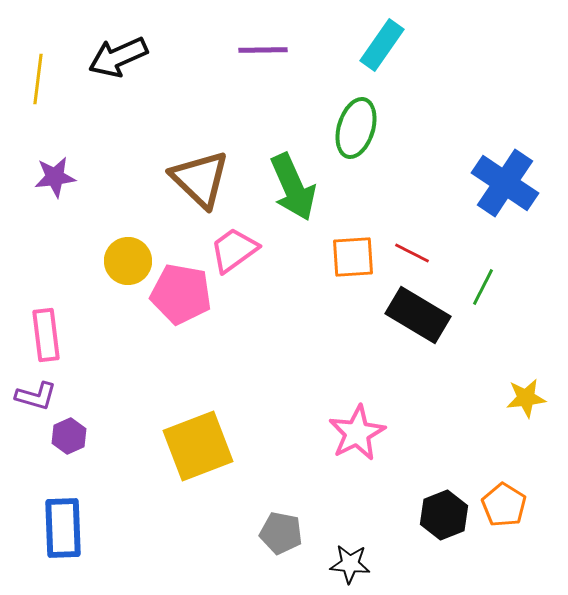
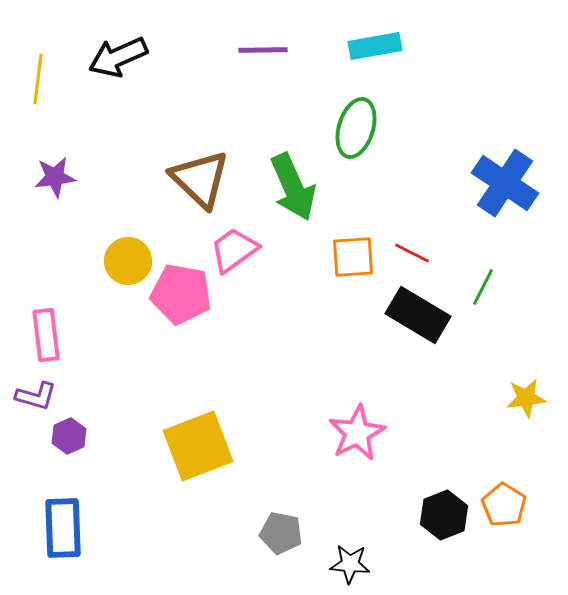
cyan rectangle: moved 7 px left, 1 px down; rotated 45 degrees clockwise
